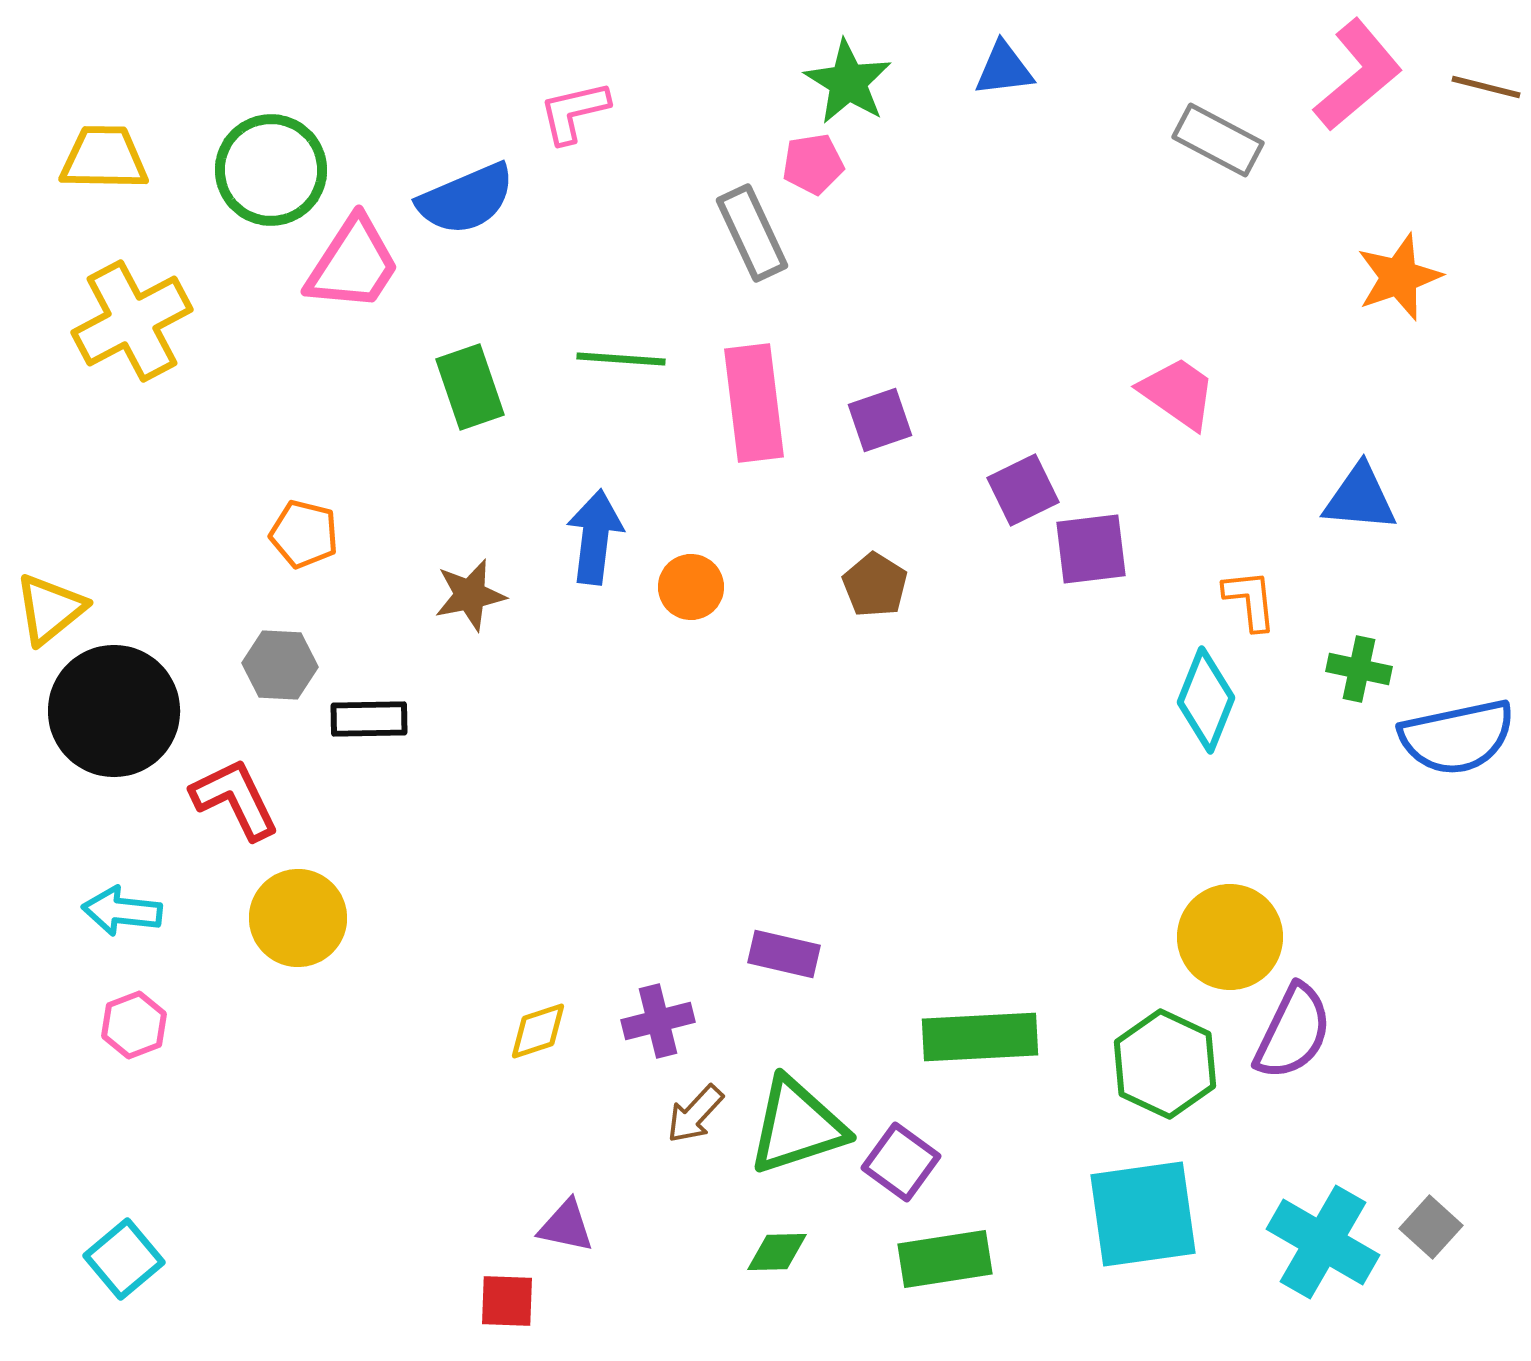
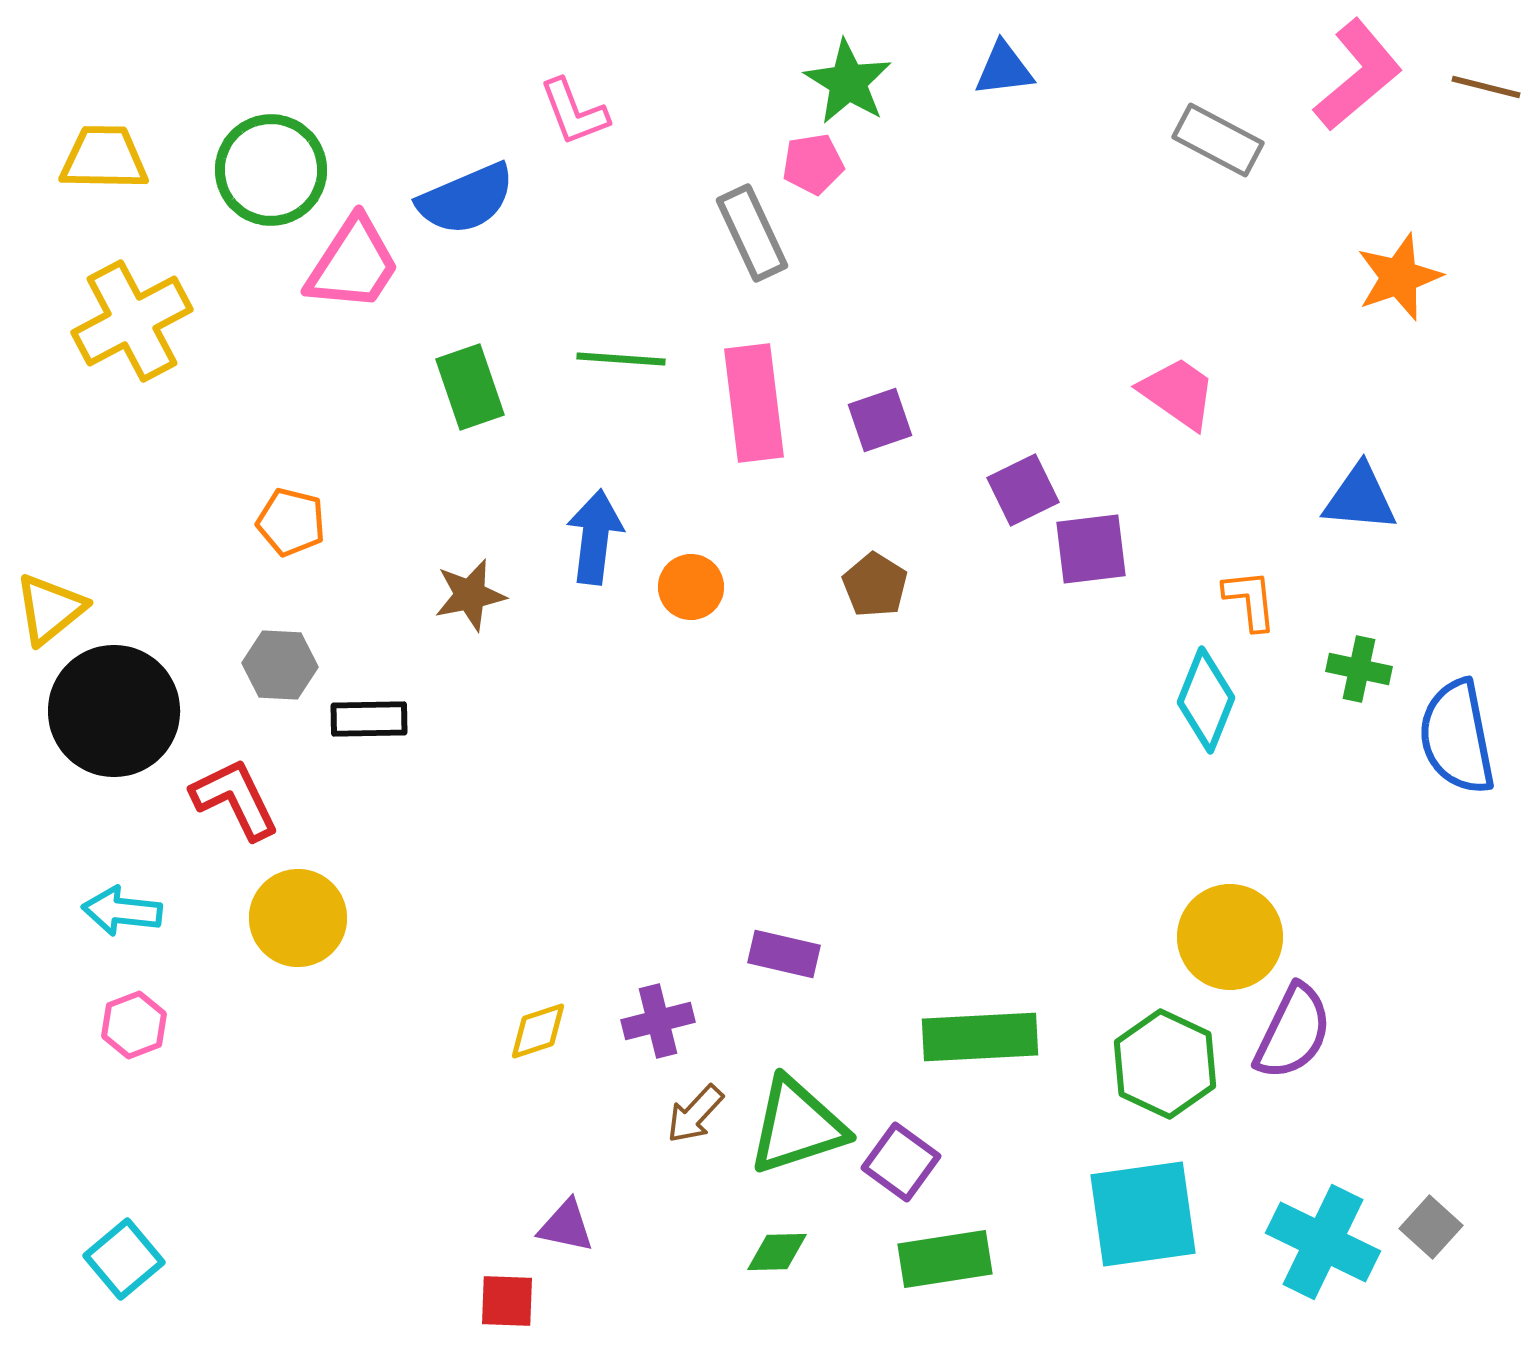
pink L-shape at (574, 112): rotated 98 degrees counterclockwise
orange pentagon at (304, 534): moved 13 px left, 12 px up
blue semicircle at (1457, 737): rotated 91 degrees clockwise
cyan cross at (1323, 1242): rotated 4 degrees counterclockwise
